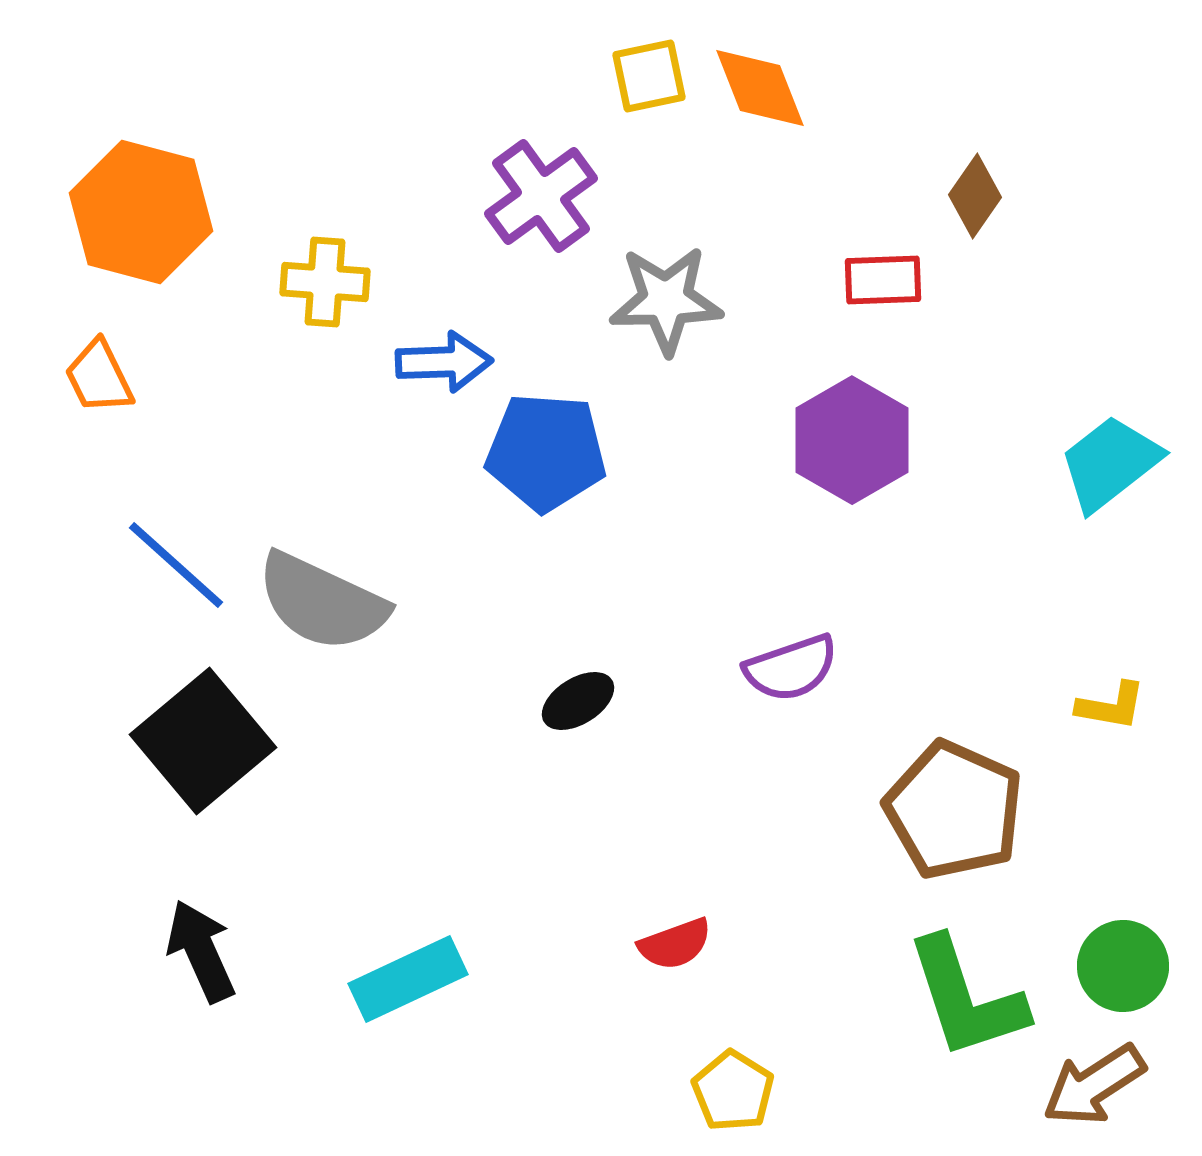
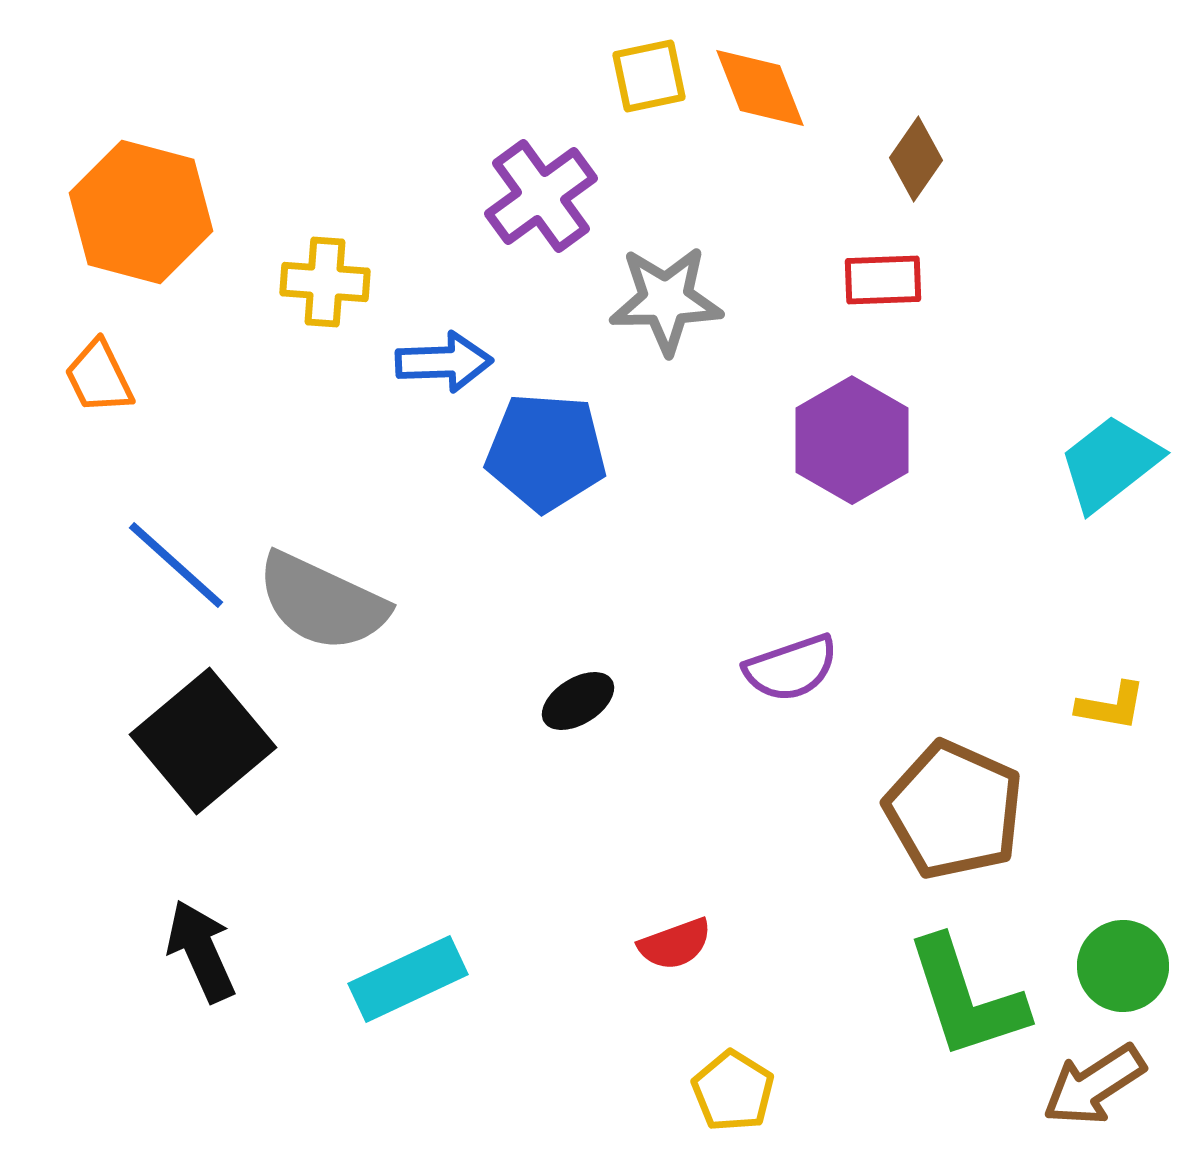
brown diamond: moved 59 px left, 37 px up
